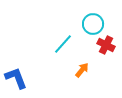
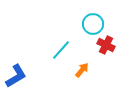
cyan line: moved 2 px left, 6 px down
blue L-shape: moved 2 px up; rotated 80 degrees clockwise
